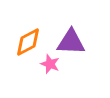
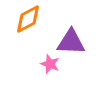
orange diamond: moved 23 px up
